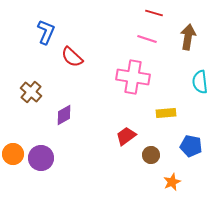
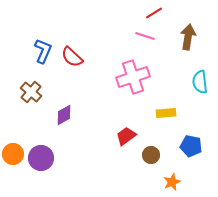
red line: rotated 48 degrees counterclockwise
blue L-shape: moved 3 px left, 19 px down
pink line: moved 2 px left, 3 px up
pink cross: rotated 28 degrees counterclockwise
